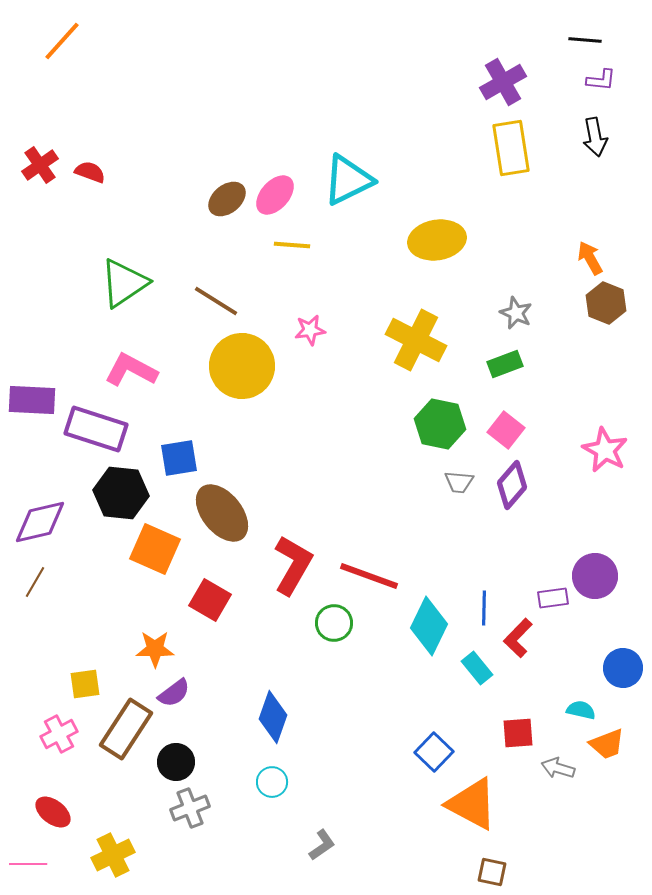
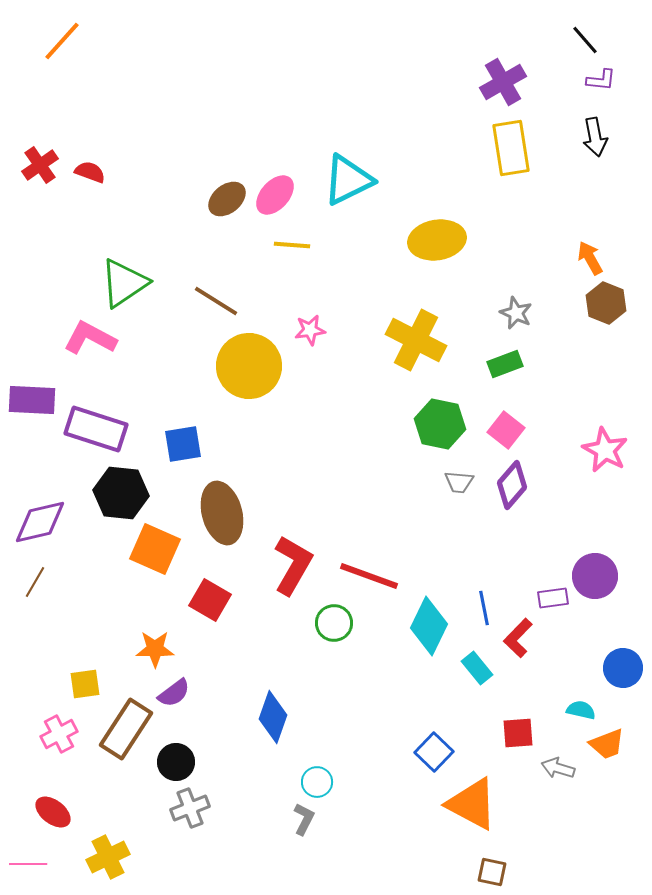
black line at (585, 40): rotated 44 degrees clockwise
yellow circle at (242, 366): moved 7 px right
pink L-shape at (131, 370): moved 41 px left, 32 px up
blue square at (179, 458): moved 4 px right, 14 px up
brown ellipse at (222, 513): rotated 24 degrees clockwise
blue line at (484, 608): rotated 12 degrees counterclockwise
cyan circle at (272, 782): moved 45 px right
gray L-shape at (322, 845): moved 18 px left, 26 px up; rotated 28 degrees counterclockwise
yellow cross at (113, 855): moved 5 px left, 2 px down
